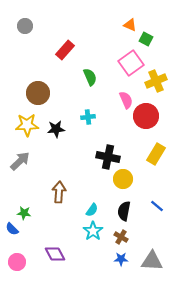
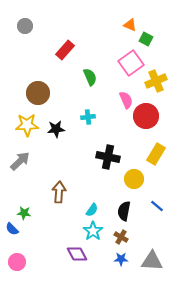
yellow circle: moved 11 px right
purple diamond: moved 22 px right
